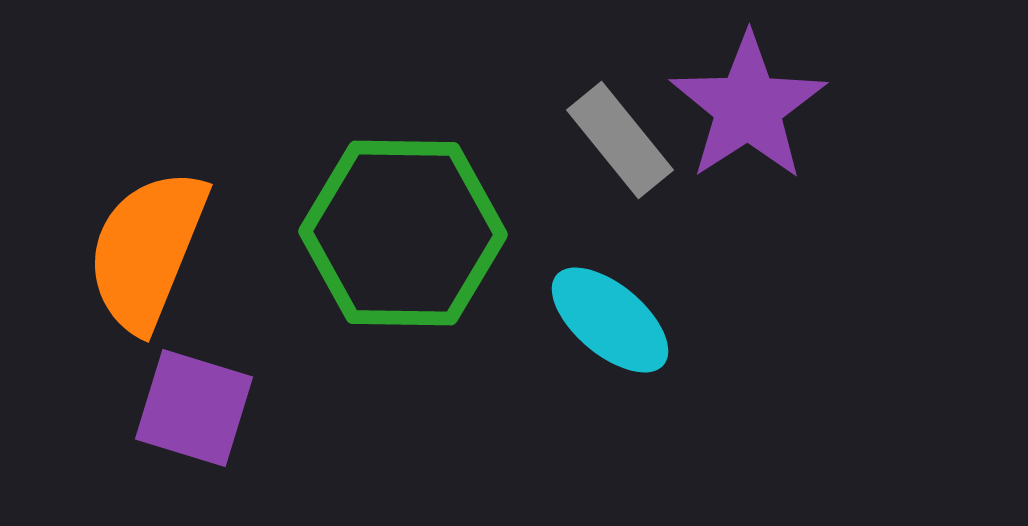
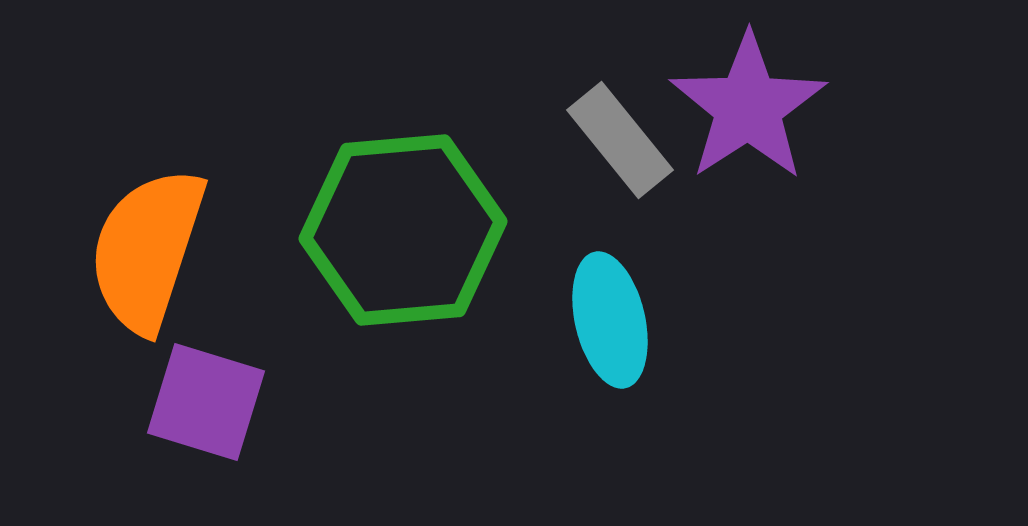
green hexagon: moved 3 px up; rotated 6 degrees counterclockwise
orange semicircle: rotated 4 degrees counterclockwise
cyan ellipse: rotated 37 degrees clockwise
purple square: moved 12 px right, 6 px up
